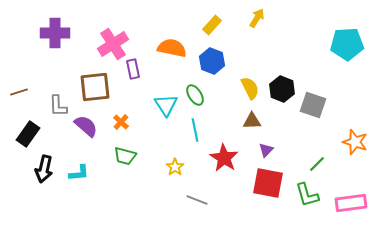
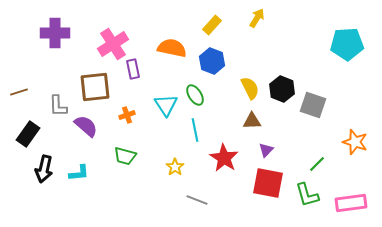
orange cross: moved 6 px right, 7 px up; rotated 28 degrees clockwise
